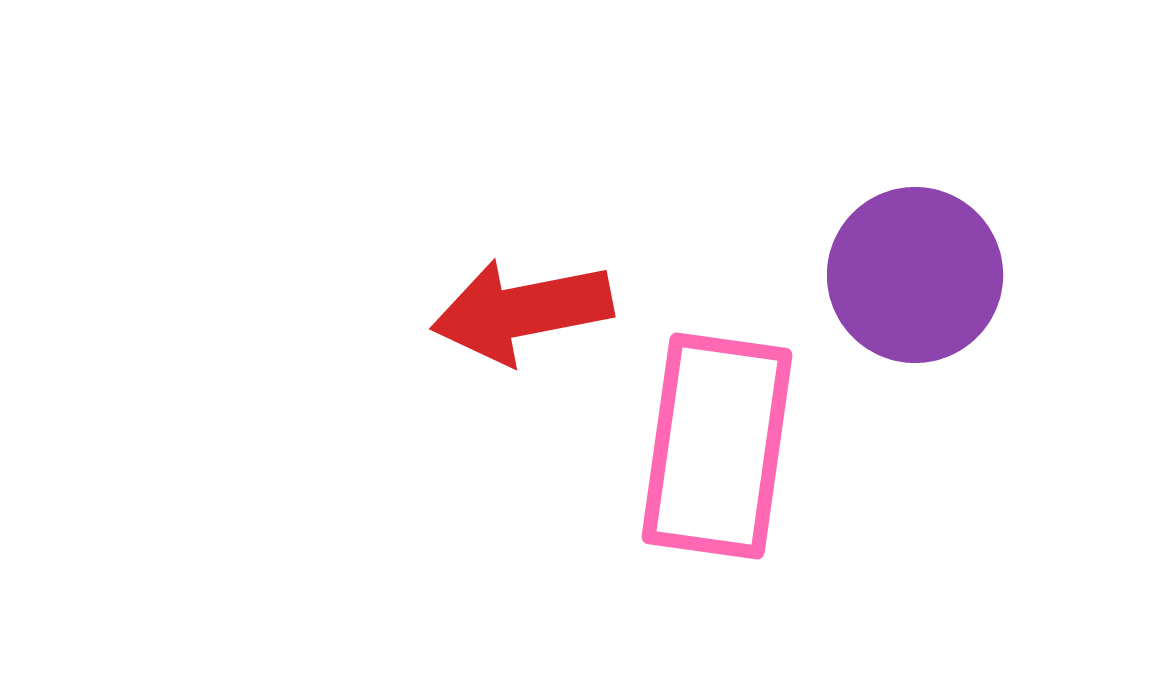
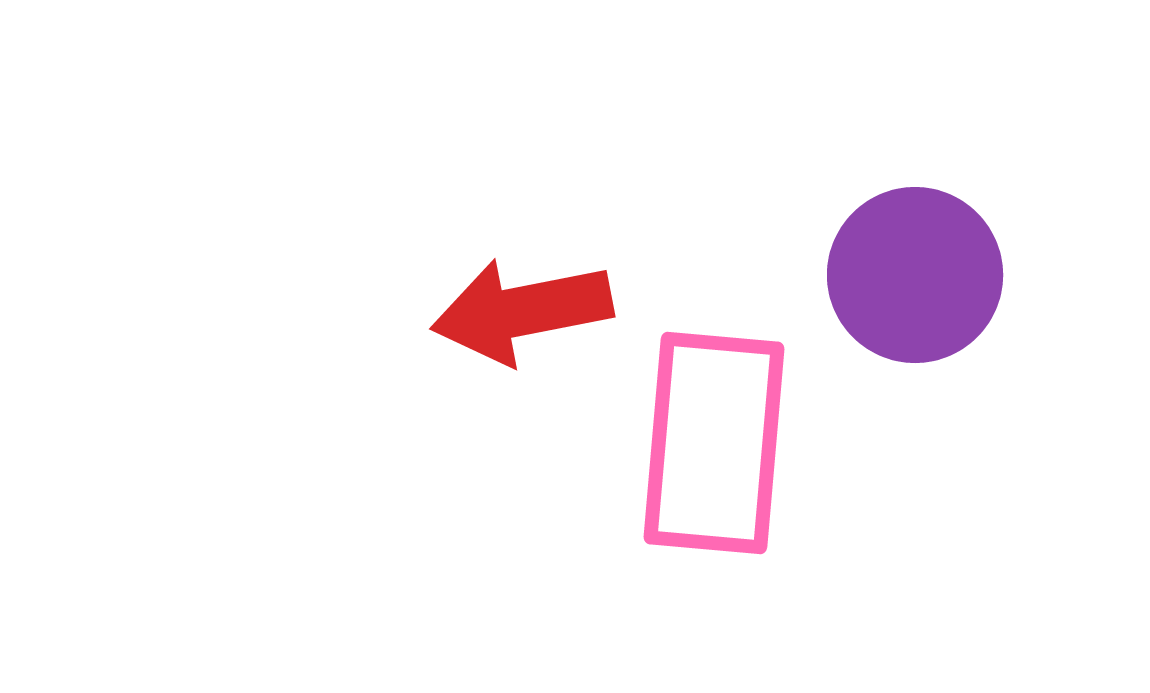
pink rectangle: moved 3 px left, 3 px up; rotated 3 degrees counterclockwise
